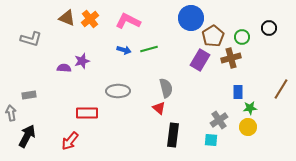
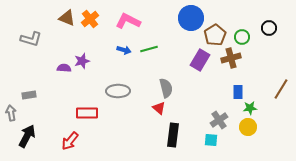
brown pentagon: moved 2 px right, 1 px up
